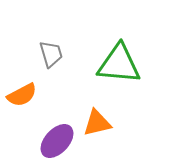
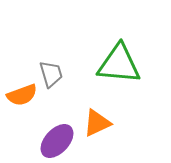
gray trapezoid: moved 20 px down
orange semicircle: rotated 8 degrees clockwise
orange triangle: rotated 12 degrees counterclockwise
